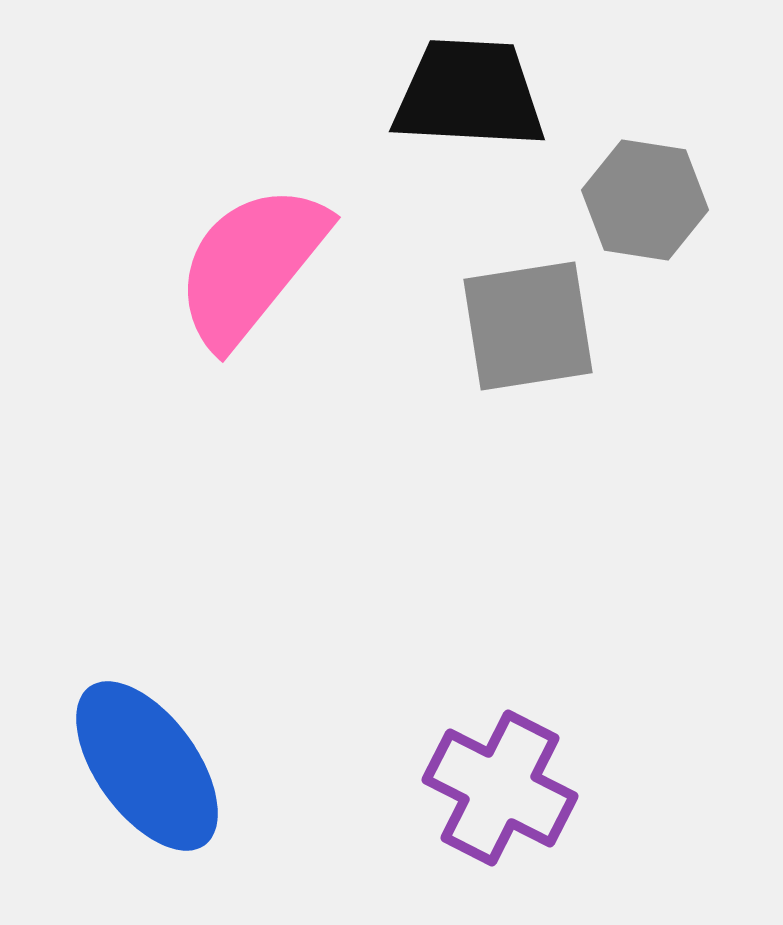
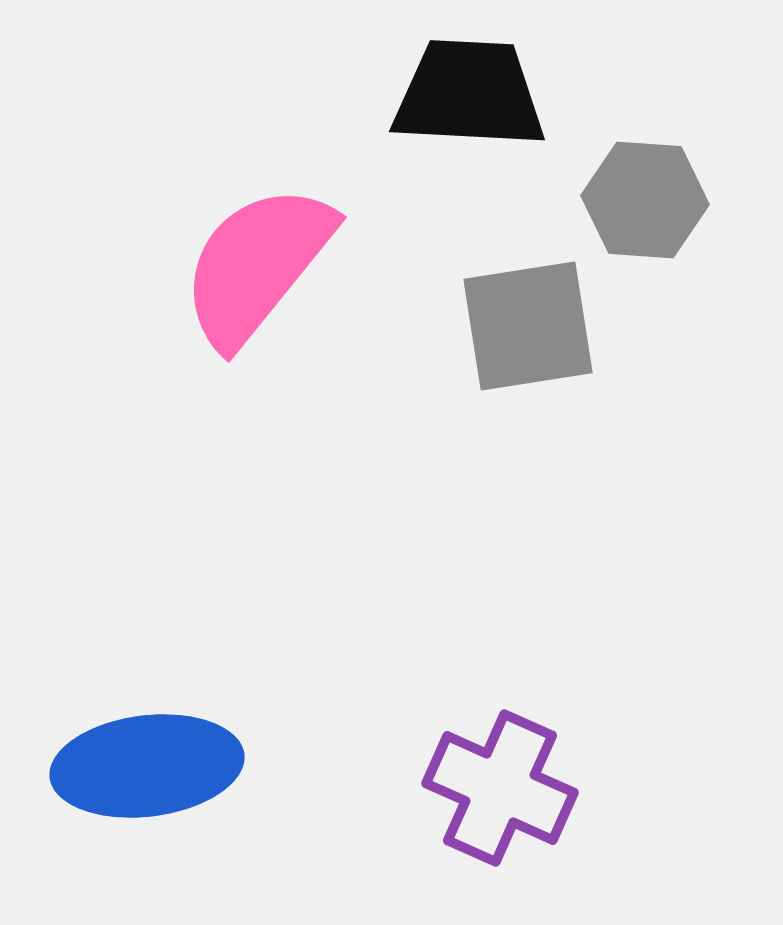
gray hexagon: rotated 5 degrees counterclockwise
pink semicircle: moved 6 px right
blue ellipse: rotated 61 degrees counterclockwise
purple cross: rotated 3 degrees counterclockwise
